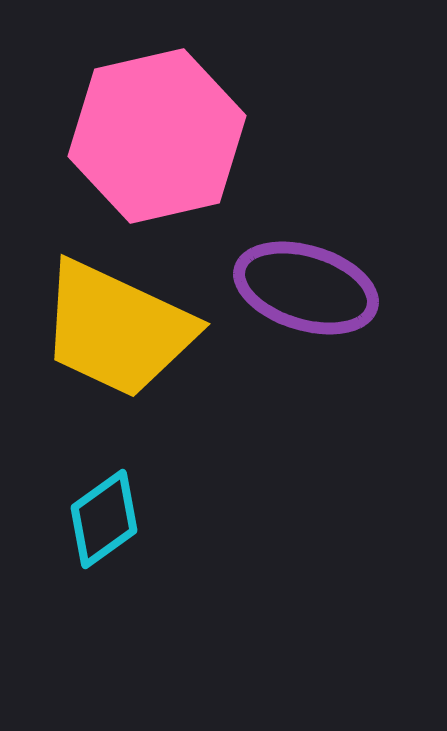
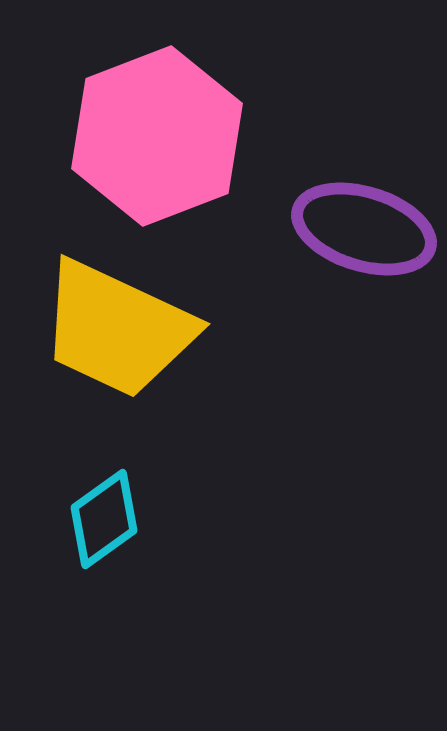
pink hexagon: rotated 8 degrees counterclockwise
purple ellipse: moved 58 px right, 59 px up
